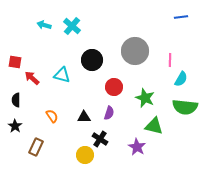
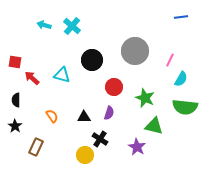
pink line: rotated 24 degrees clockwise
